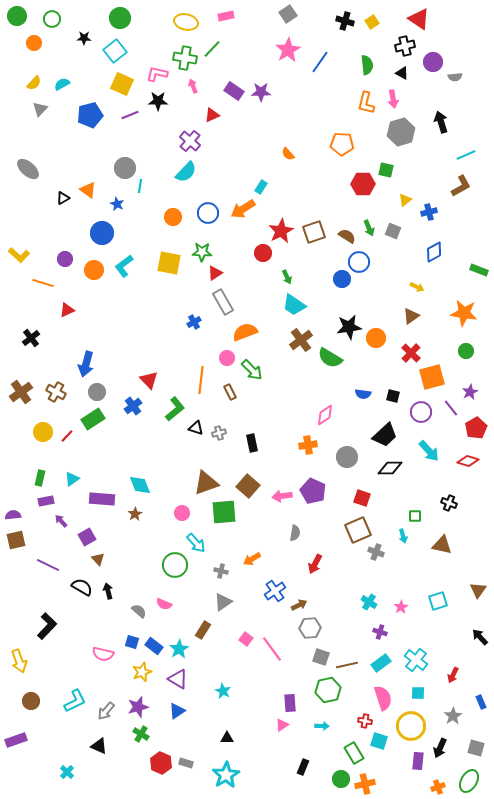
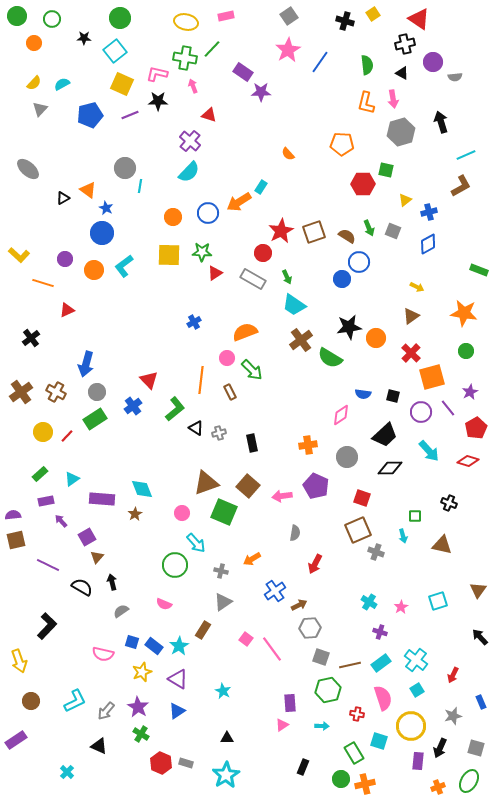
gray square at (288, 14): moved 1 px right, 2 px down
yellow square at (372, 22): moved 1 px right, 8 px up
black cross at (405, 46): moved 2 px up
purple rectangle at (234, 91): moved 9 px right, 19 px up
red triangle at (212, 115): moved 3 px left; rotated 42 degrees clockwise
cyan semicircle at (186, 172): moved 3 px right
blue star at (117, 204): moved 11 px left, 4 px down
orange arrow at (243, 209): moved 4 px left, 7 px up
blue diamond at (434, 252): moved 6 px left, 8 px up
yellow square at (169, 263): moved 8 px up; rotated 10 degrees counterclockwise
gray rectangle at (223, 302): moved 30 px right, 23 px up; rotated 30 degrees counterclockwise
purple line at (451, 408): moved 3 px left
pink diamond at (325, 415): moved 16 px right
green rectangle at (93, 419): moved 2 px right
black triangle at (196, 428): rotated 14 degrees clockwise
green rectangle at (40, 478): moved 4 px up; rotated 35 degrees clockwise
cyan diamond at (140, 485): moved 2 px right, 4 px down
purple pentagon at (313, 491): moved 3 px right, 5 px up
green square at (224, 512): rotated 28 degrees clockwise
brown triangle at (98, 559): moved 1 px left, 2 px up; rotated 24 degrees clockwise
black arrow at (108, 591): moved 4 px right, 9 px up
gray semicircle at (139, 611): moved 18 px left; rotated 77 degrees counterclockwise
cyan star at (179, 649): moved 3 px up
brown line at (347, 665): moved 3 px right
cyan square at (418, 693): moved 1 px left, 3 px up; rotated 32 degrees counterclockwise
purple star at (138, 707): rotated 25 degrees counterclockwise
gray star at (453, 716): rotated 18 degrees clockwise
red cross at (365, 721): moved 8 px left, 7 px up
purple rectangle at (16, 740): rotated 15 degrees counterclockwise
